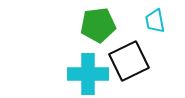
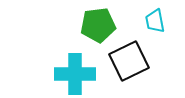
cyan cross: moved 13 px left
